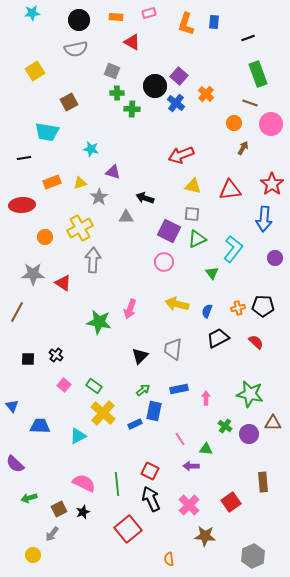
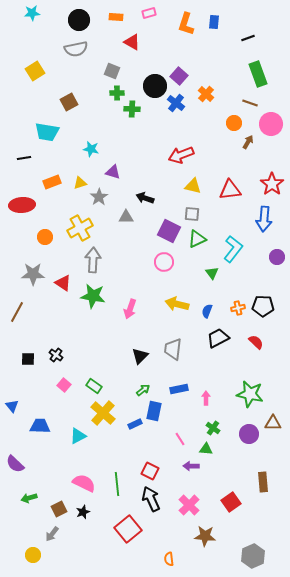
brown arrow at (243, 148): moved 5 px right, 6 px up
purple circle at (275, 258): moved 2 px right, 1 px up
green star at (99, 322): moved 6 px left, 26 px up
green cross at (225, 426): moved 12 px left, 2 px down
